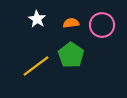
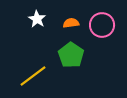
yellow line: moved 3 px left, 10 px down
